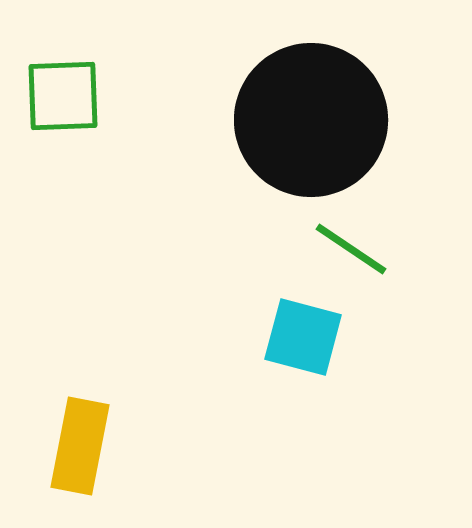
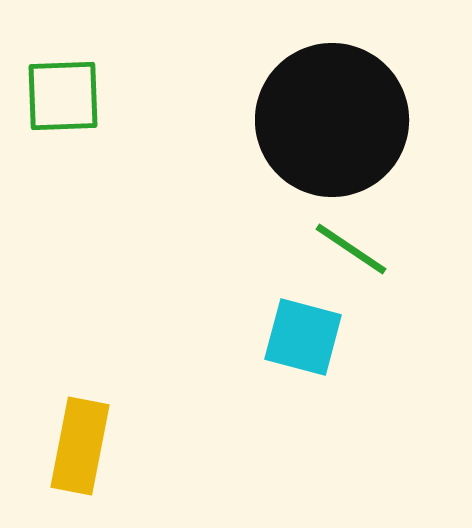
black circle: moved 21 px right
